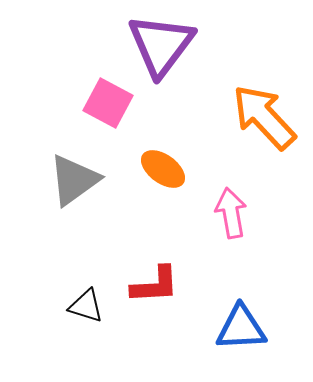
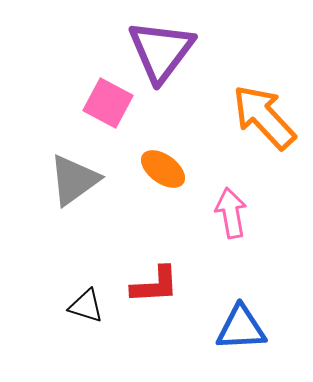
purple triangle: moved 6 px down
